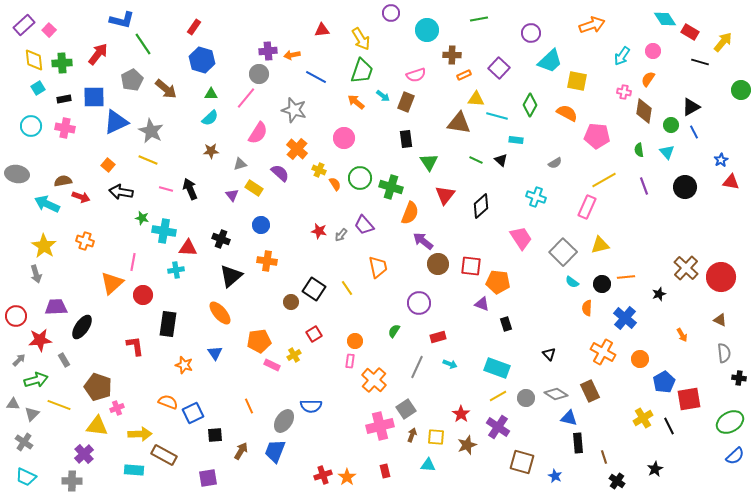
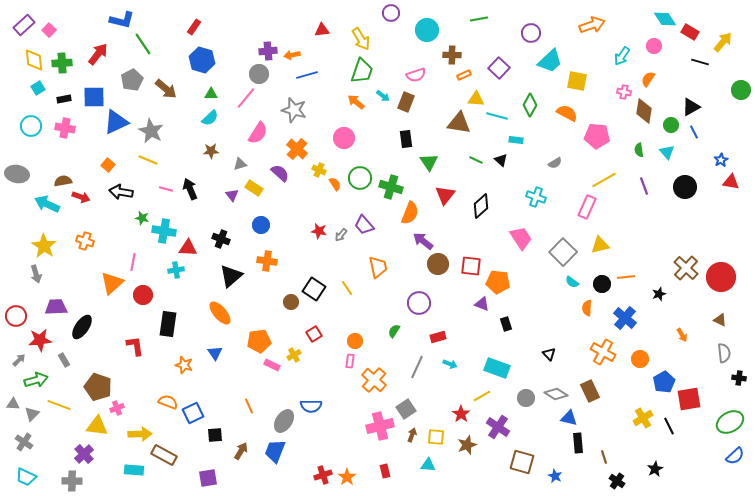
pink circle at (653, 51): moved 1 px right, 5 px up
blue line at (316, 77): moved 9 px left, 2 px up; rotated 45 degrees counterclockwise
yellow line at (498, 396): moved 16 px left
